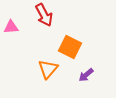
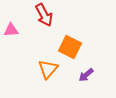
pink triangle: moved 3 px down
